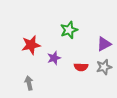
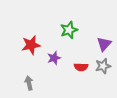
purple triangle: rotated 21 degrees counterclockwise
gray star: moved 1 px left, 1 px up
